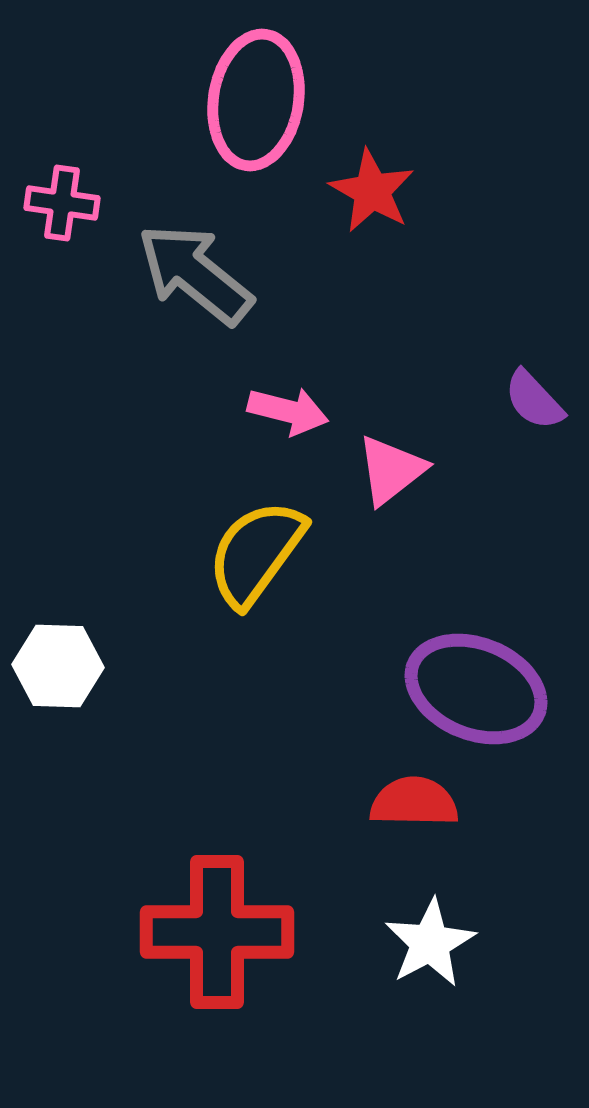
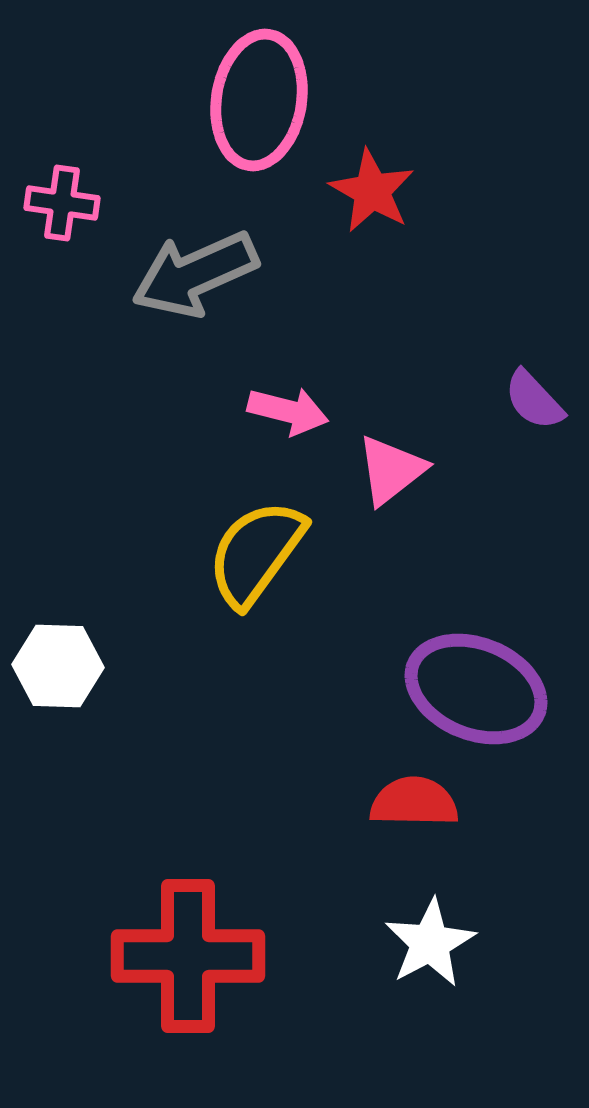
pink ellipse: moved 3 px right
gray arrow: rotated 63 degrees counterclockwise
red cross: moved 29 px left, 24 px down
